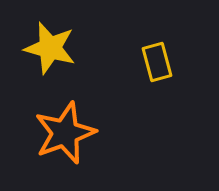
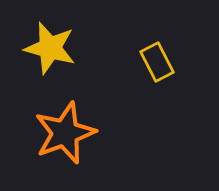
yellow rectangle: rotated 12 degrees counterclockwise
